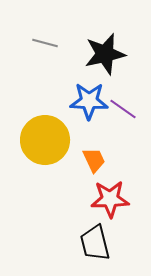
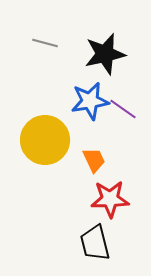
blue star: moved 1 px right; rotated 12 degrees counterclockwise
